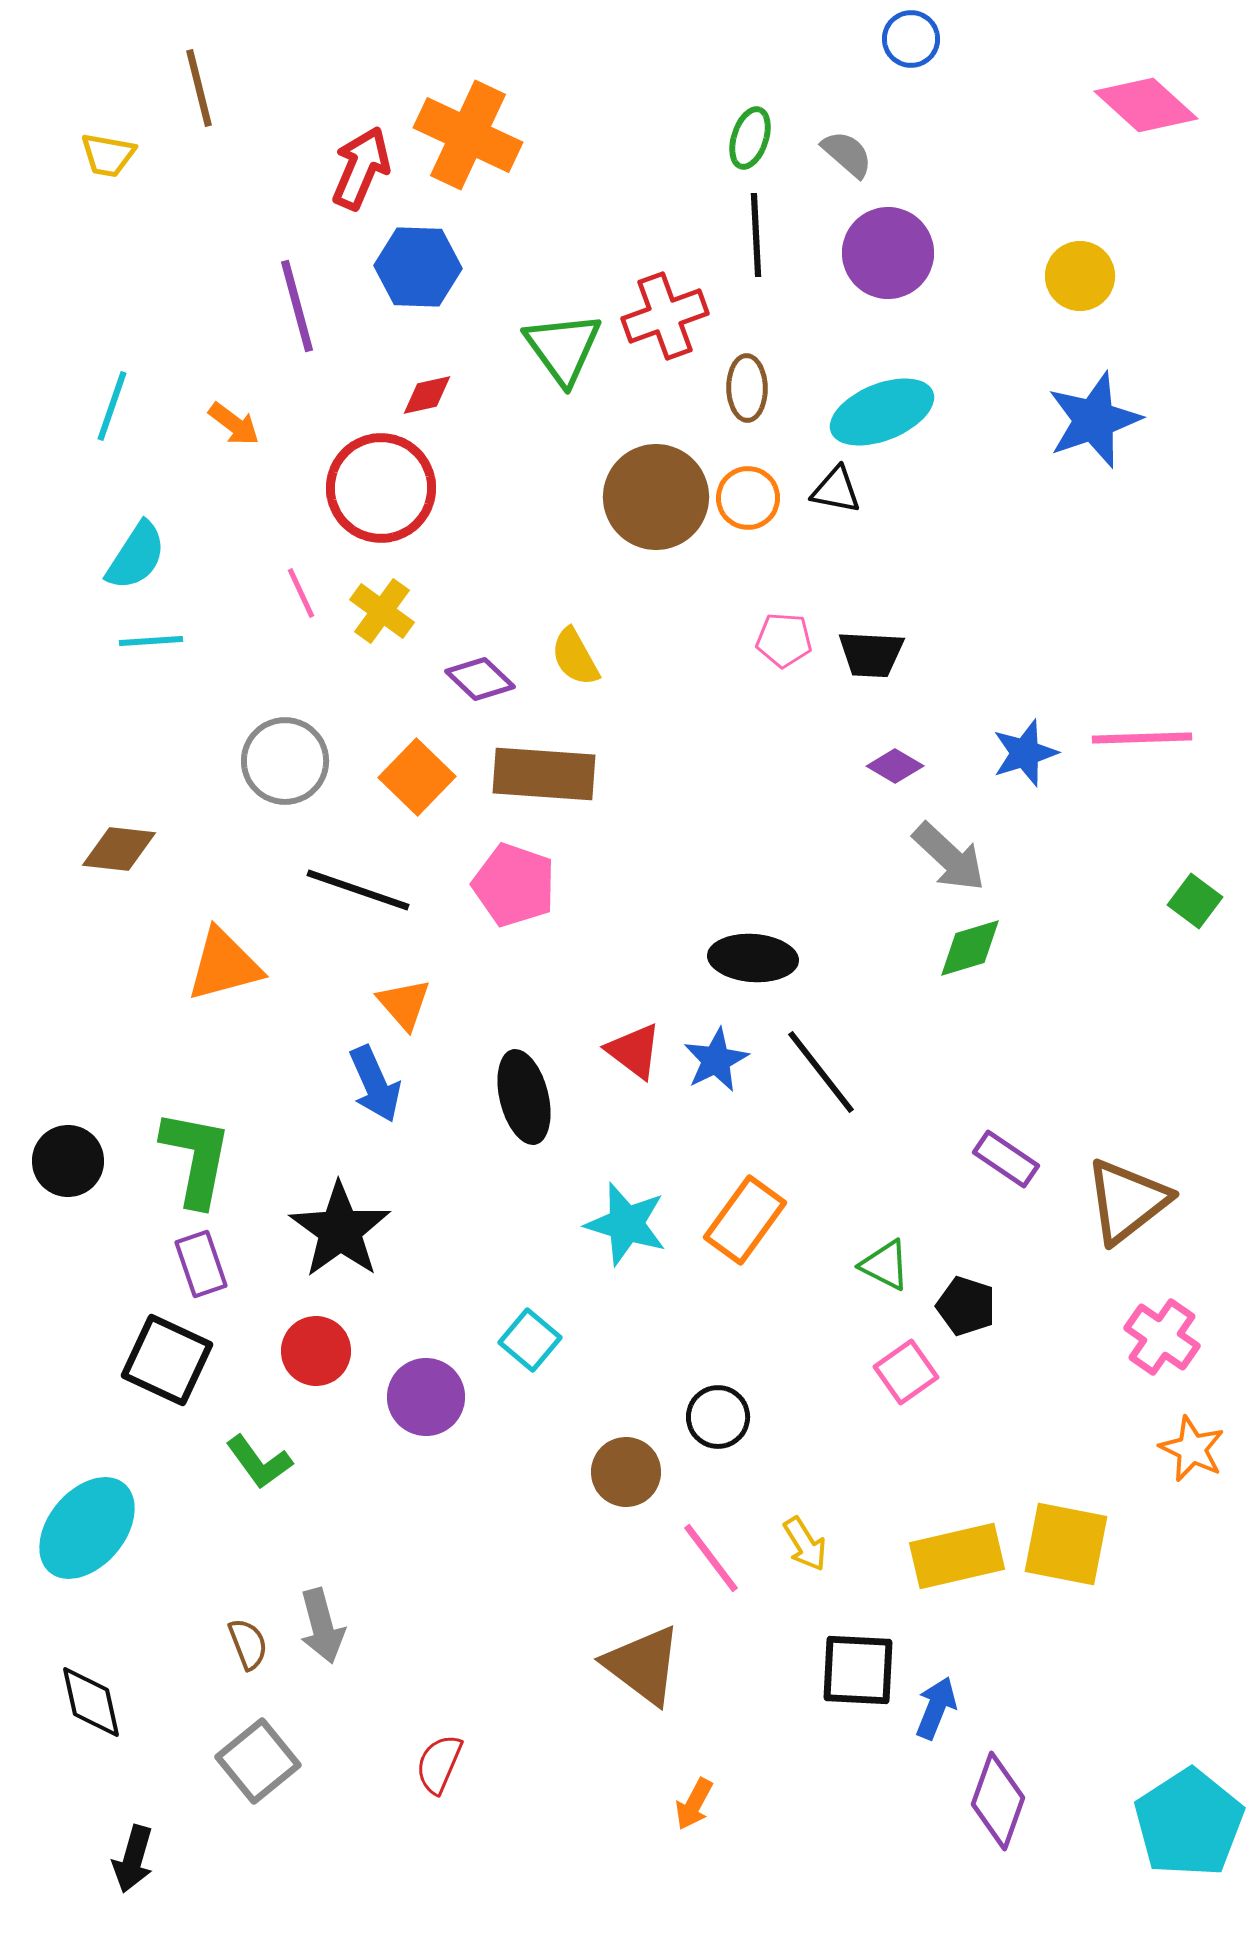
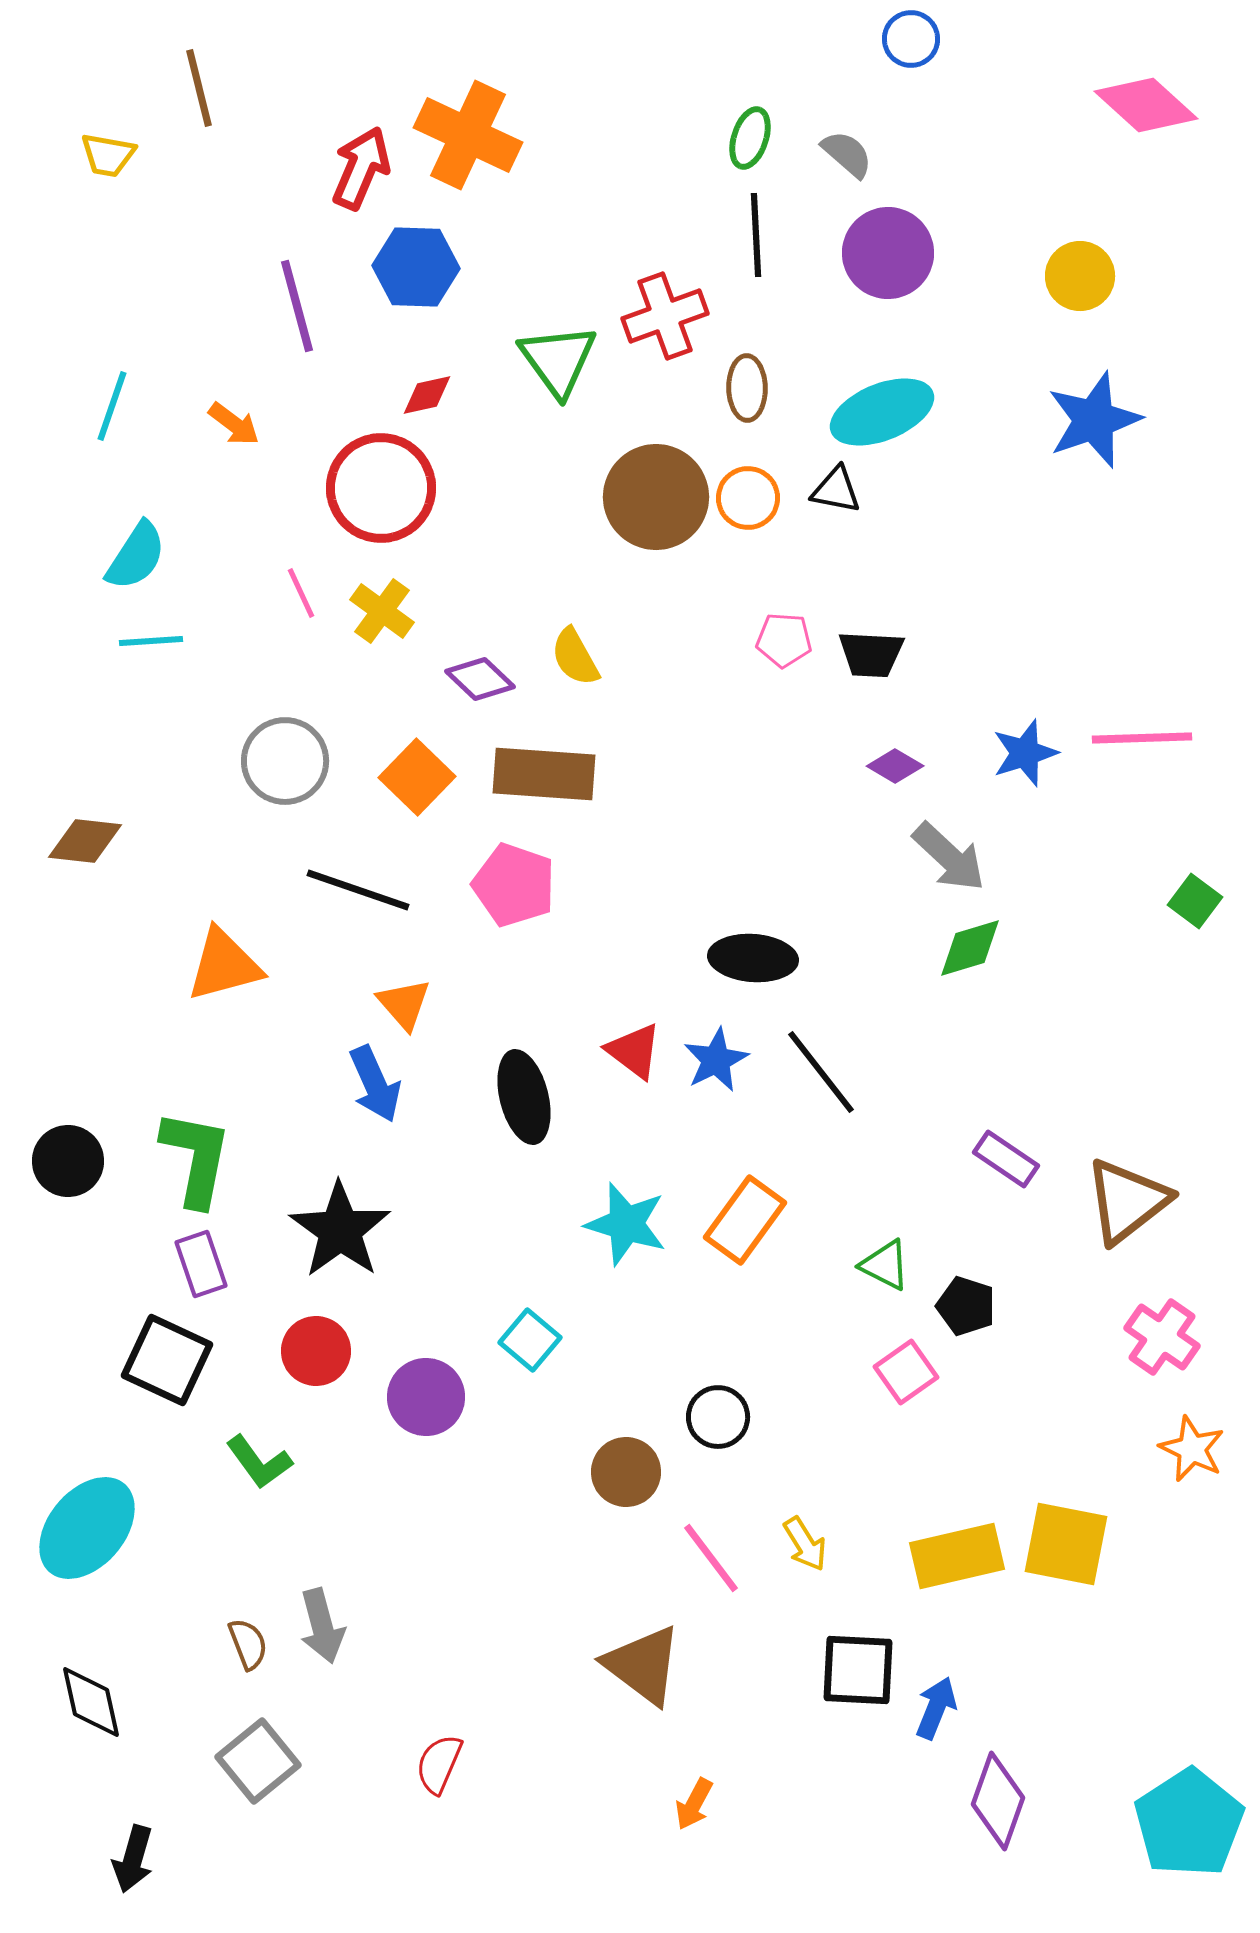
blue hexagon at (418, 267): moved 2 px left
green triangle at (563, 348): moved 5 px left, 12 px down
brown diamond at (119, 849): moved 34 px left, 8 px up
